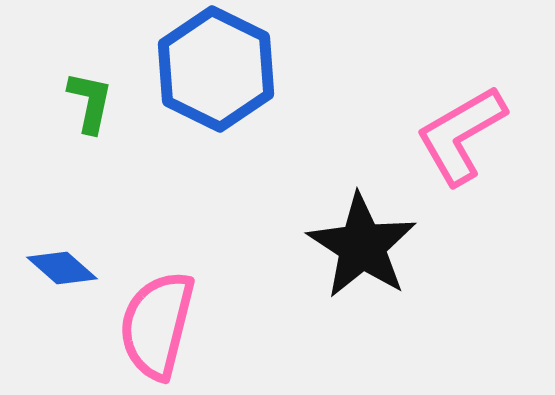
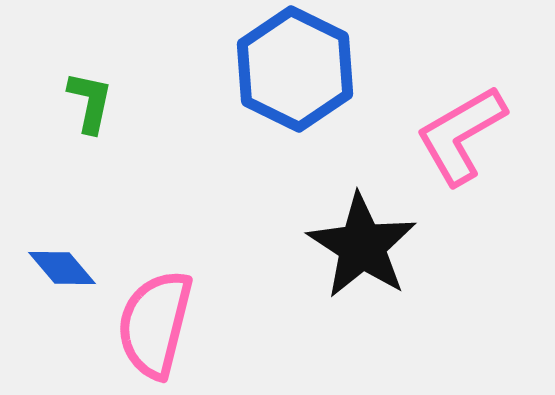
blue hexagon: moved 79 px right
blue diamond: rotated 8 degrees clockwise
pink semicircle: moved 2 px left, 1 px up
